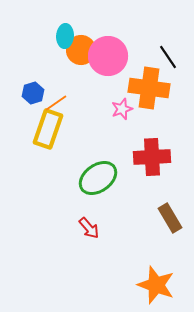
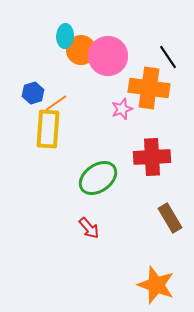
yellow rectangle: rotated 15 degrees counterclockwise
